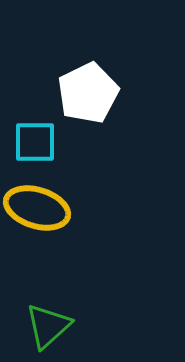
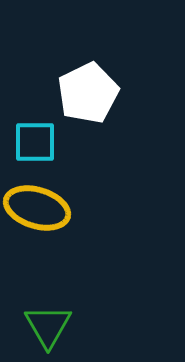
green triangle: rotated 18 degrees counterclockwise
